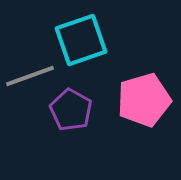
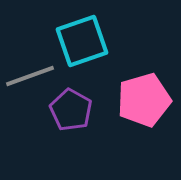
cyan square: moved 1 px right, 1 px down
